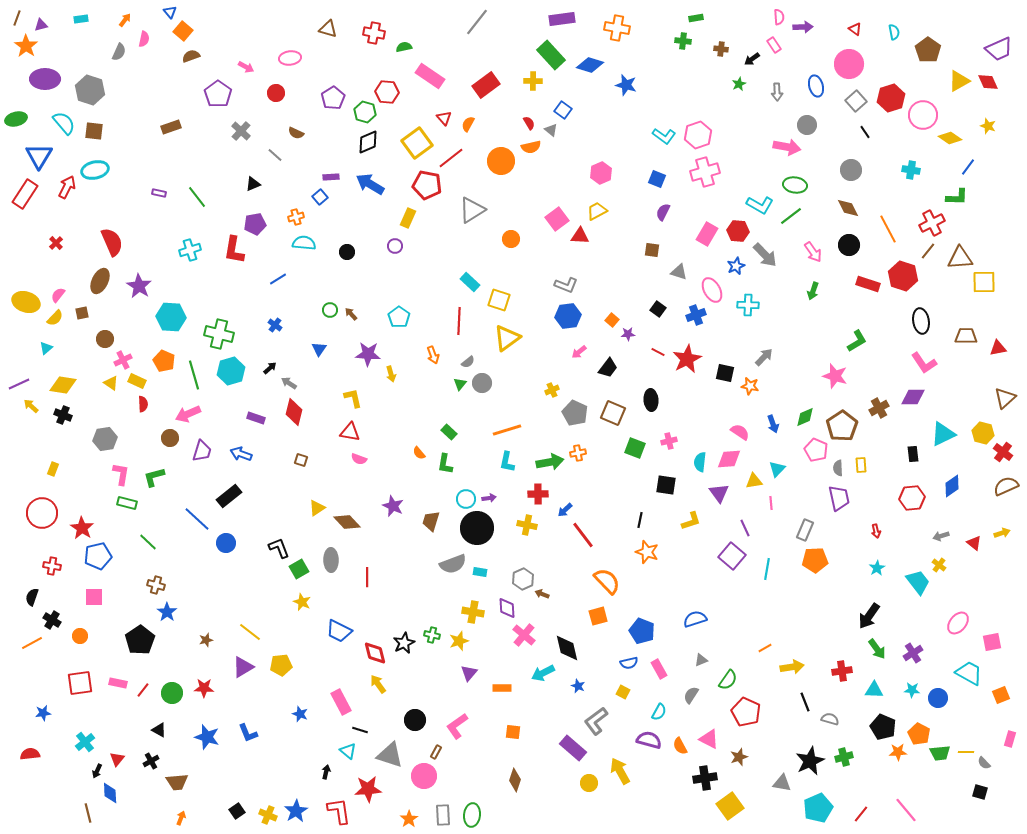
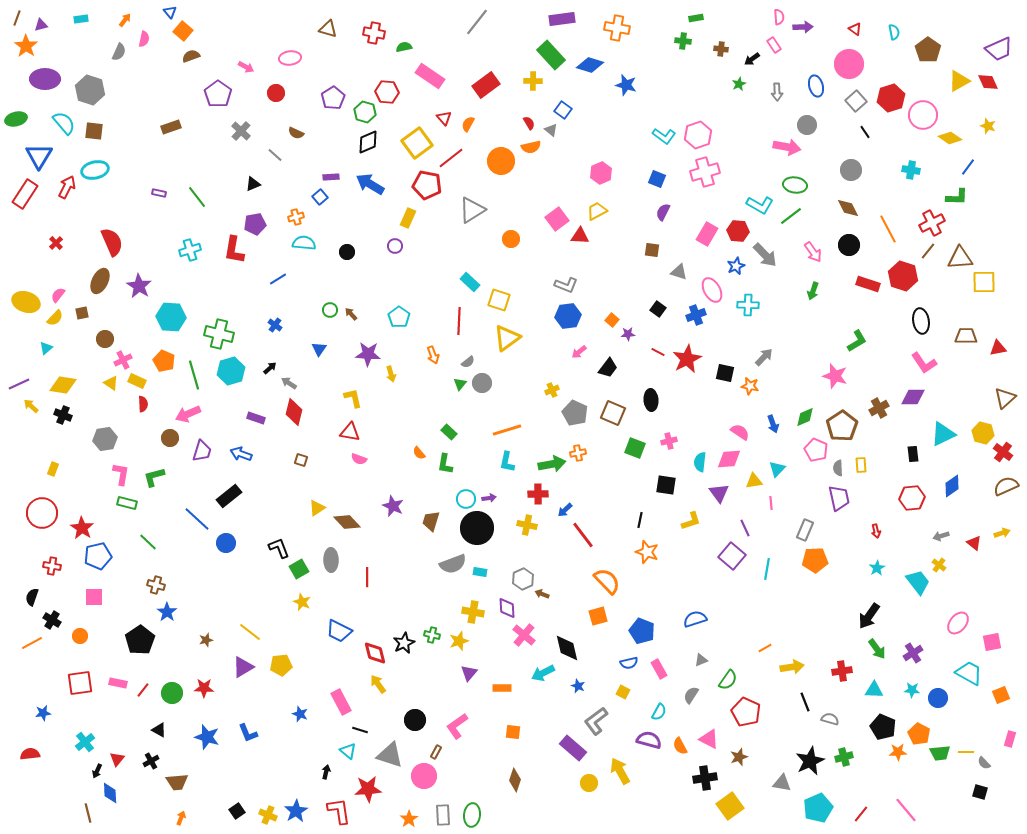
green arrow at (550, 462): moved 2 px right, 2 px down
